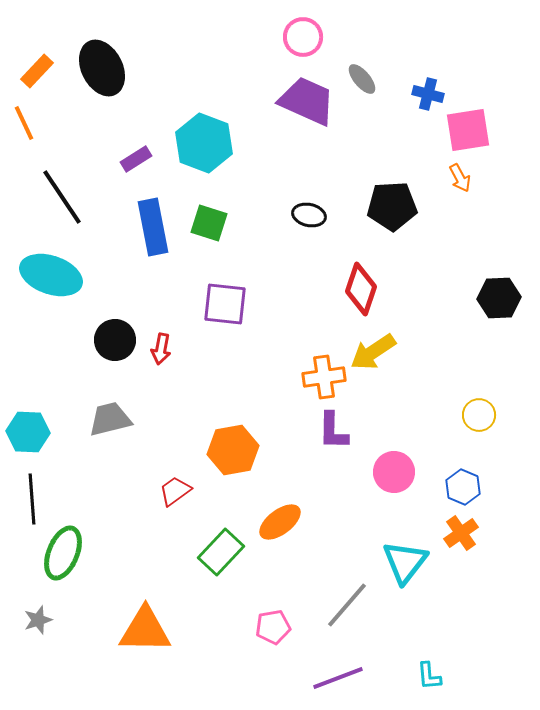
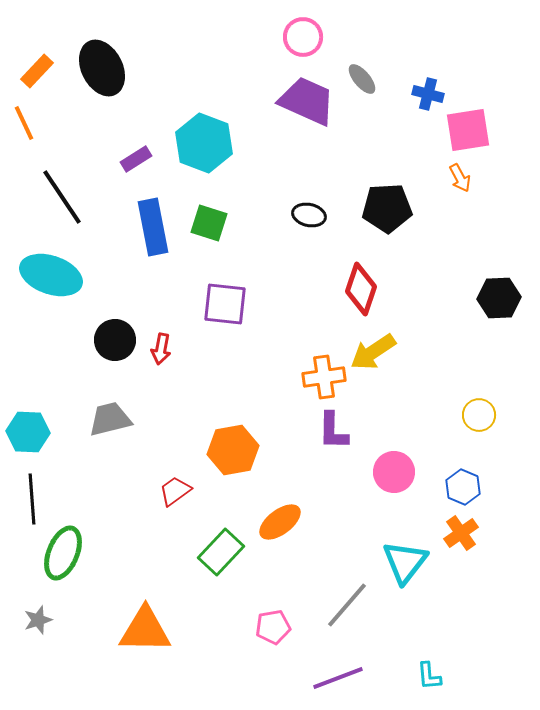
black pentagon at (392, 206): moved 5 px left, 2 px down
